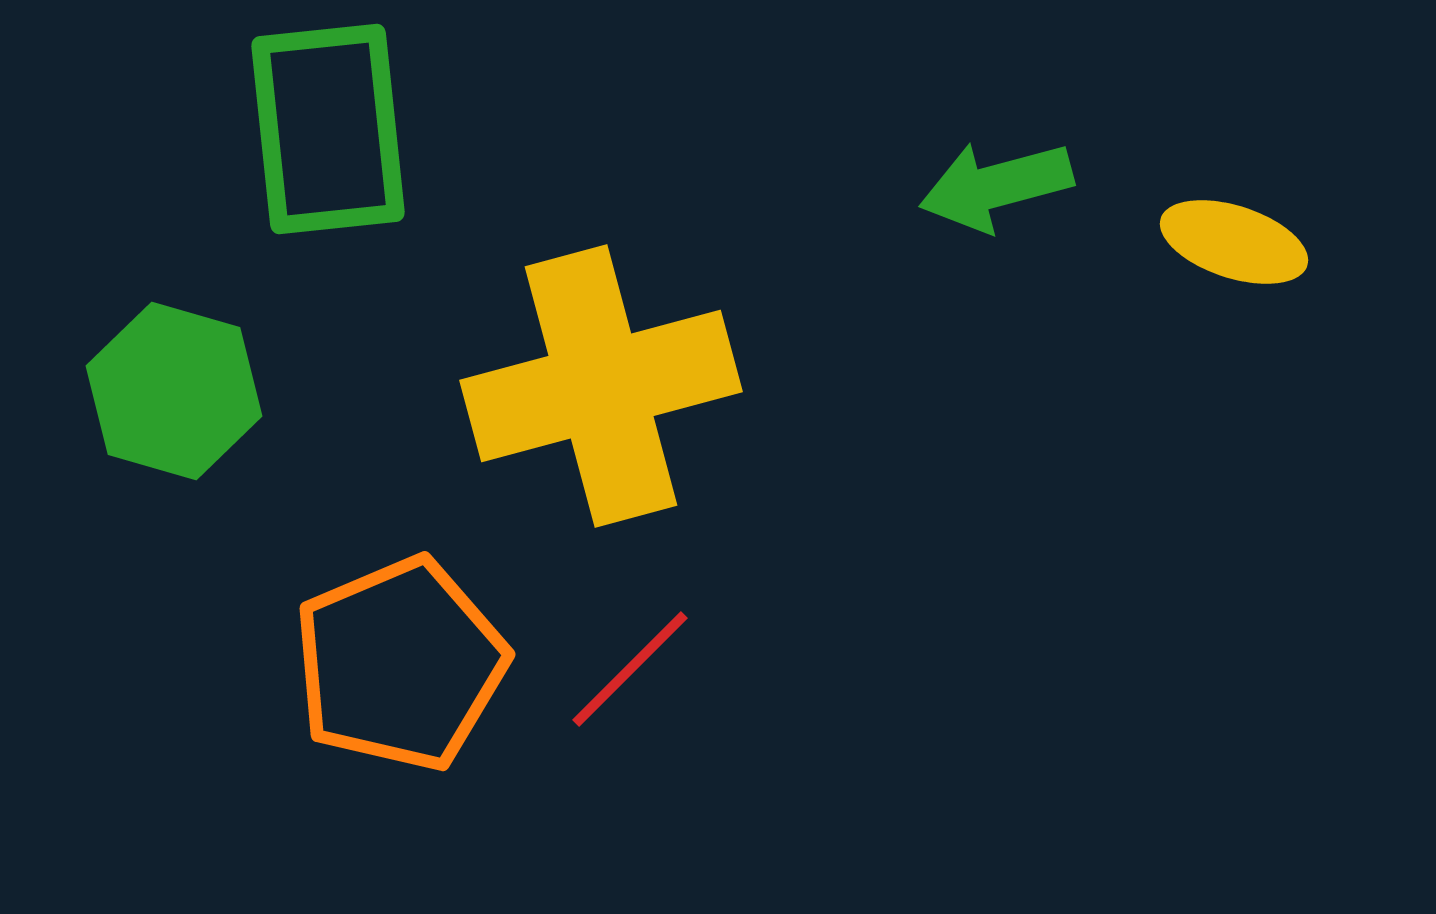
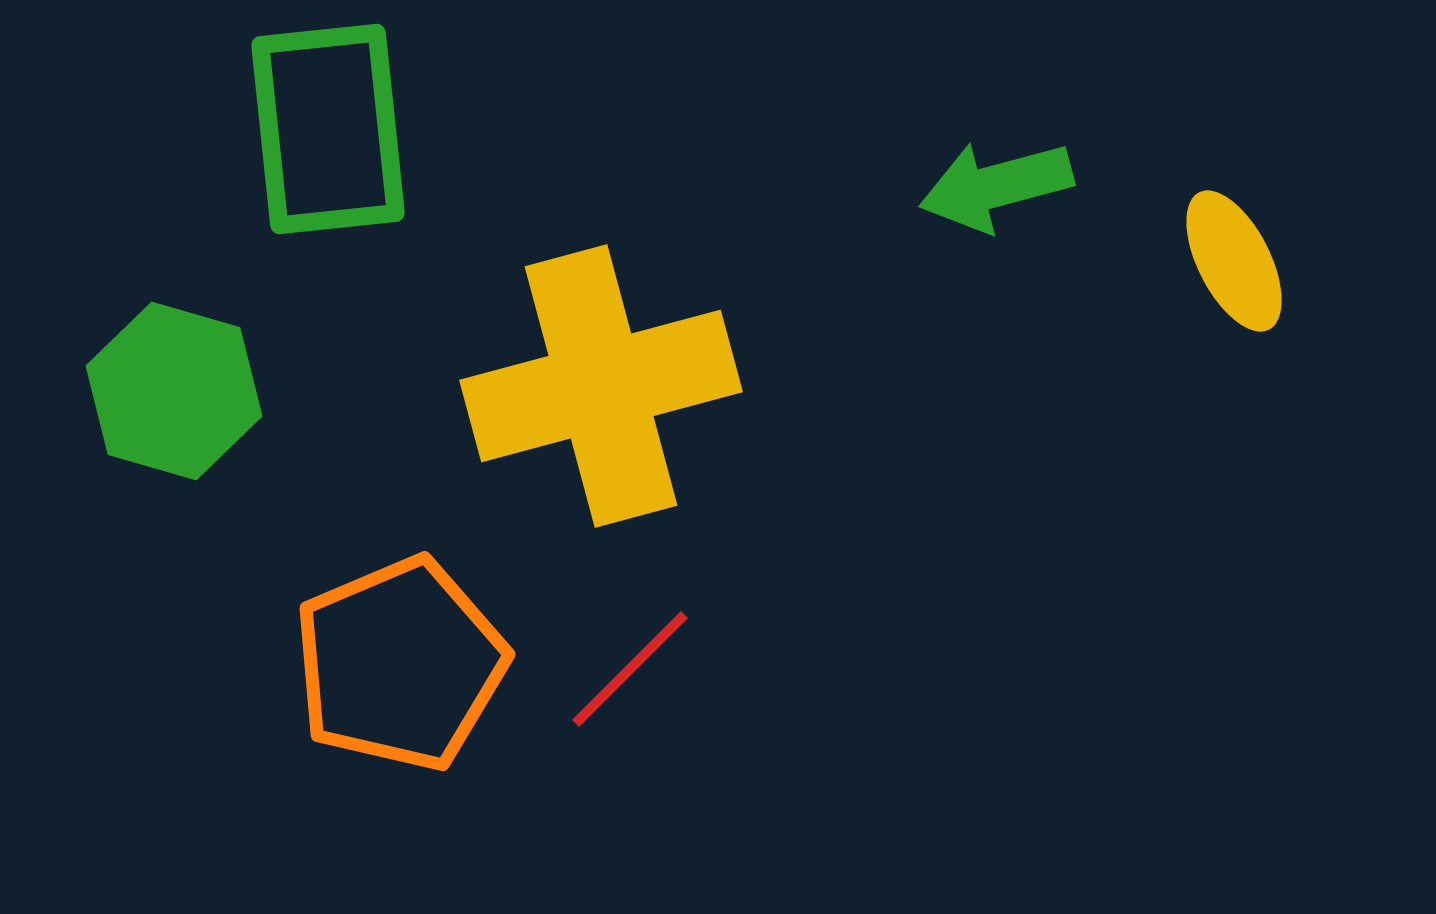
yellow ellipse: moved 19 px down; rotated 45 degrees clockwise
